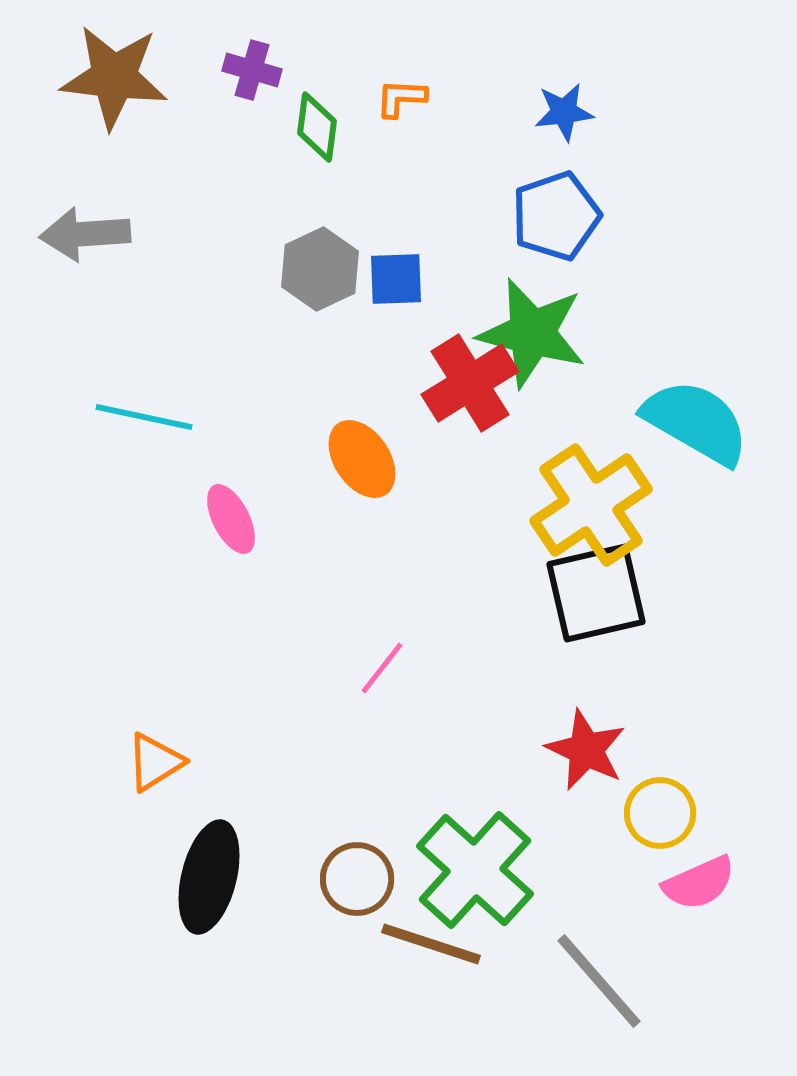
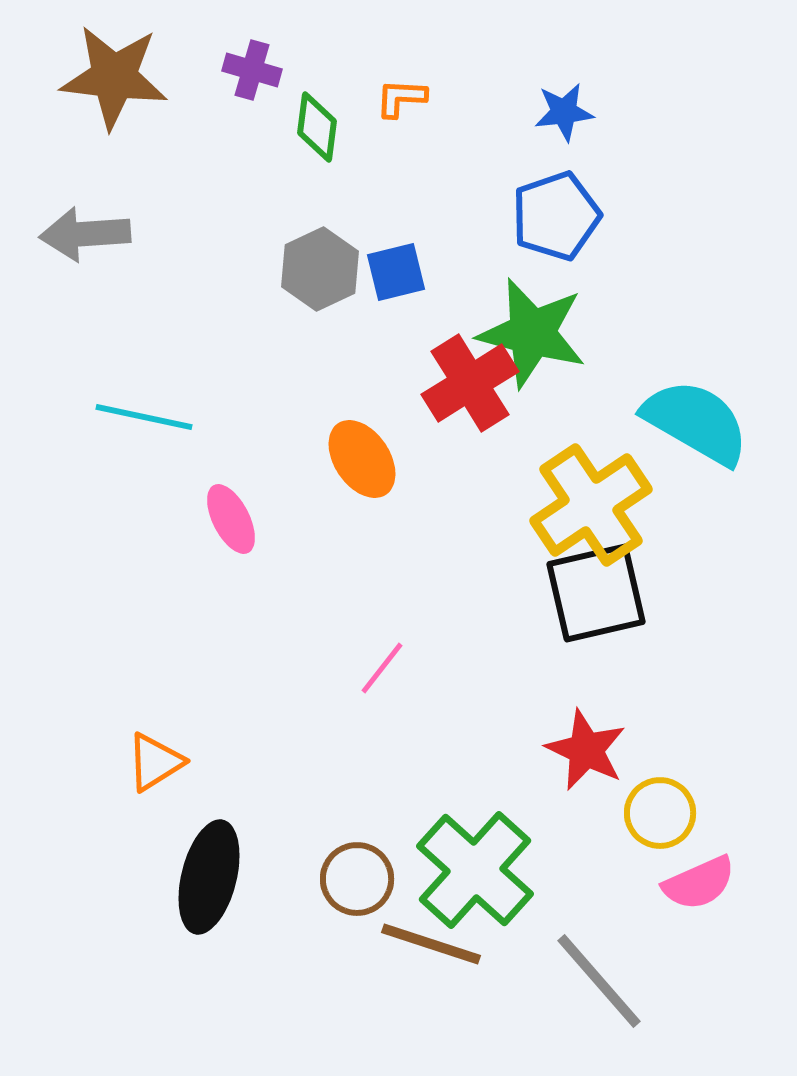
blue square: moved 7 px up; rotated 12 degrees counterclockwise
